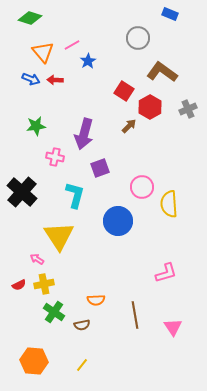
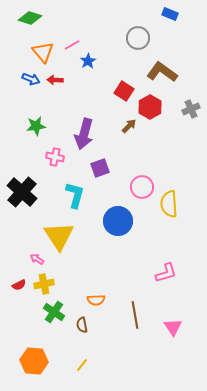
gray cross: moved 3 px right
brown semicircle: rotated 91 degrees clockwise
